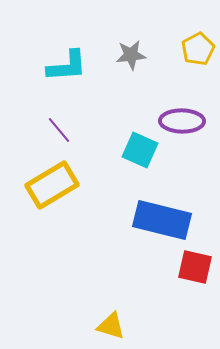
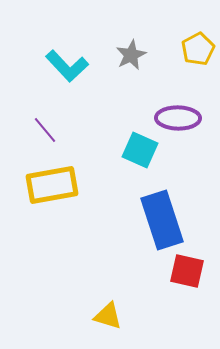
gray star: rotated 20 degrees counterclockwise
cyan L-shape: rotated 51 degrees clockwise
purple ellipse: moved 4 px left, 3 px up
purple line: moved 14 px left
yellow rectangle: rotated 21 degrees clockwise
blue rectangle: rotated 58 degrees clockwise
red square: moved 8 px left, 4 px down
yellow triangle: moved 3 px left, 10 px up
